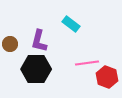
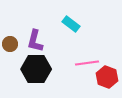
purple L-shape: moved 4 px left
